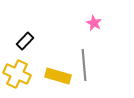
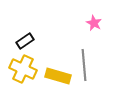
black rectangle: rotated 12 degrees clockwise
yellow cross: moved 6 px right, 5 px up
